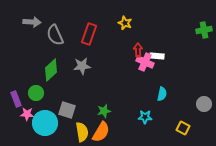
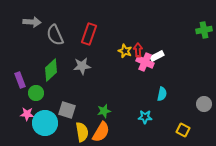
yellow star: moved 28 px down
white rectangle: rotated 32 degrees counterclockwise
purple rectangle: moved 4 px right, 19 px up
yellow square: moved 2 px down
